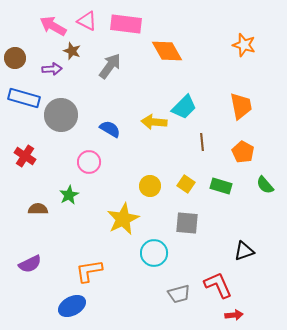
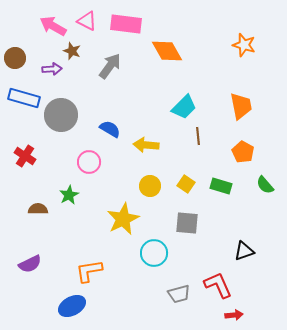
yellow arrow: moved 8 px left, 23 px down
brown line: moved 4 px left, 6 px up
